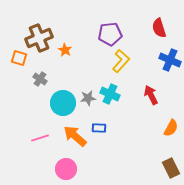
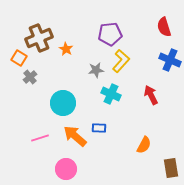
red semicircle: moved 5 px right, 1 px up
orange star: moved 1 px right, 1 px up
orange square: rotated 14 degrees clockwise
gray cross: moved 10 px left, 2 px up; rotated 16 degrees clockwise
cyan cross: moved 1 px right
gray star: moved 8 px right, 28 px up
orange semicircle: moved 27 px left, 17 px down
brown rectangle: rotated 18 degrees clockwise
